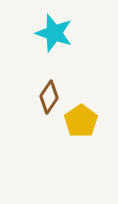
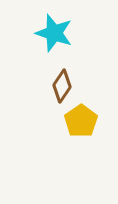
brown diamond: moved 13 px right, 11 px up
